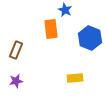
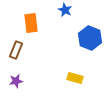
orange rectangle: moved 20 px left, 6 px up
yellow rectangle: rotated 21 degrees clockwise
